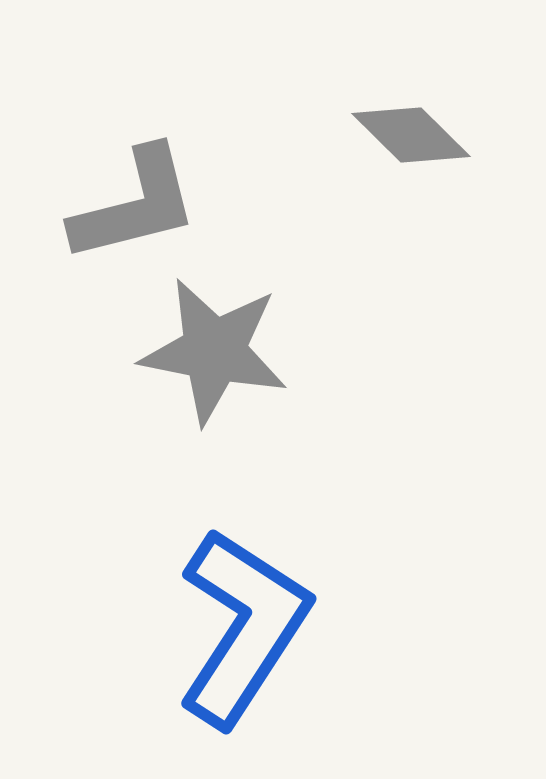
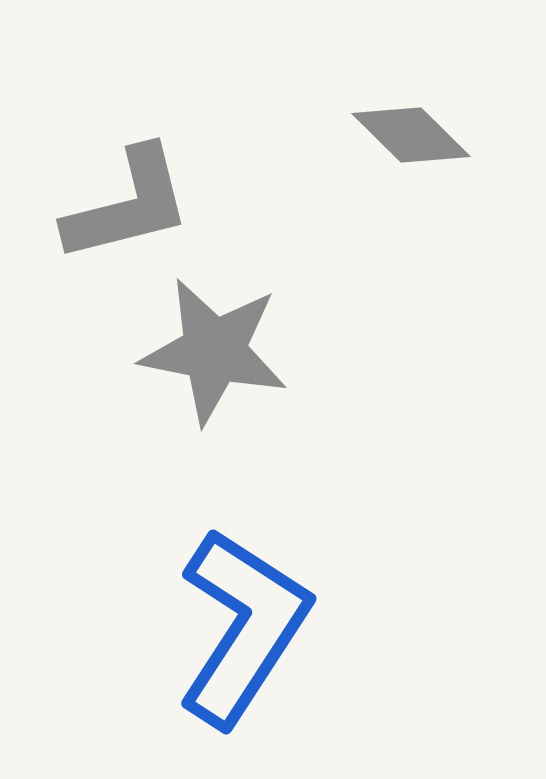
gray L-shape: moved 7 px left
